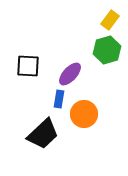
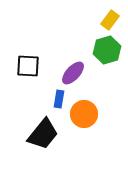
purple ellipse: moved 3 px right, 1 px up
black trapezoid: rotated 8 degrees counterclockwise
